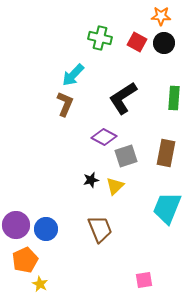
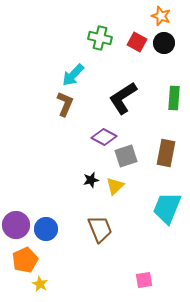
orange star: rotated 18 degrees clockwise
